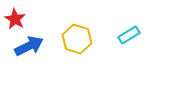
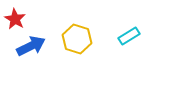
cyan rectangle: moved 1 px down
blue arrow: moved 2 px right
